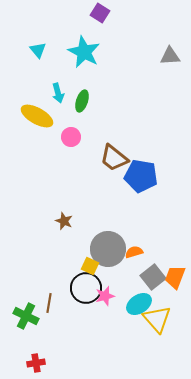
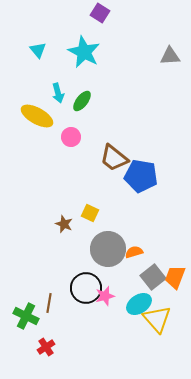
green ellipse: rotated 20 degrees clockwise
brown star: moved 3 px down
yellow square: moved 53 px up
red cross: moved 10 px right, 16 px up; rotated 24 degrees counterclockwise
